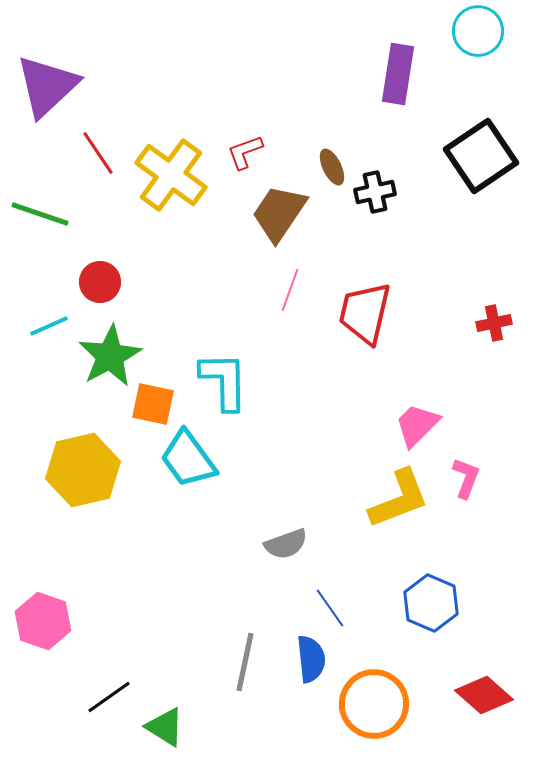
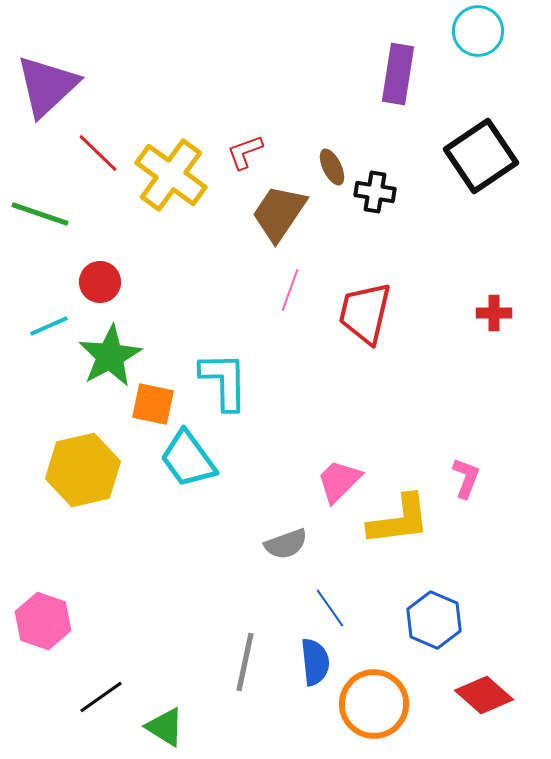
red line: rotated 12 degrees counterclockwise
black cross: rotated 21 degrees clockwise
red cross: moved 10 px up; rotated 12 degrees clockwise
pink trapezoid: moved 78 px left, 56 px down
yellow L-shape: moved 21 px down; rotated 14 degrees clockwise
blue hexagon: moved 3 px right, 17 px down
blue semicircle: moved 4 px right, 3 px down
black line: moved 8 px left
